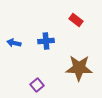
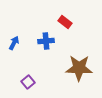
red rectangle: moved 11 px left, 2 px down
blue arrow: rotated 104 degrees clockwise
purple square: moved 9 px left, 3 px up
